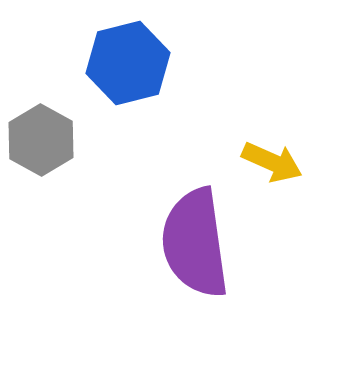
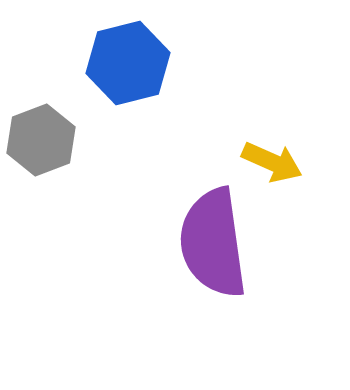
gray hexagon: rotated 10 degrees clockwise
purple semicircle: moved 18 px right
